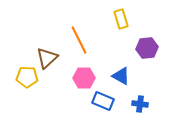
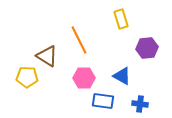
brown triangle: moved 2 px up; rotated 45 degrees counterclockwise
blue triangle: moved 1 px right
blue rectangle: rotated 15 degrees counterclockwise
